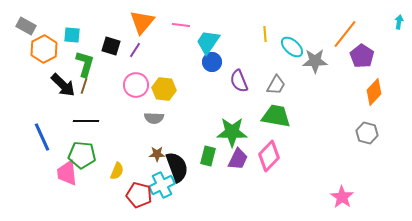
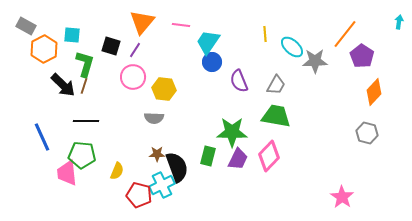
pink circle: moved 3 px left, 8 px up
